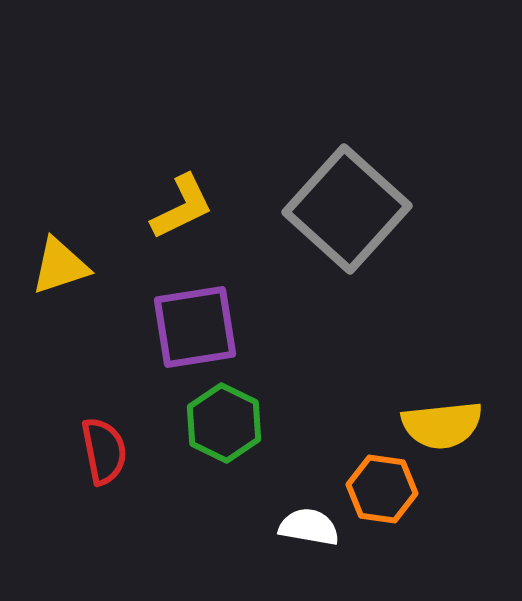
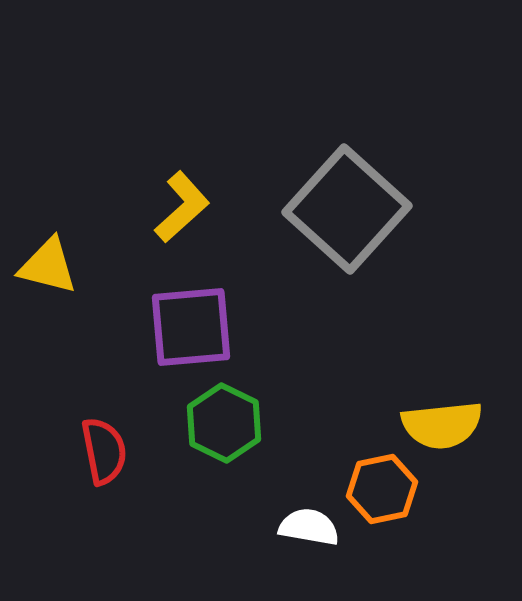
yellow L-shape: rotated 16 degrees counterclockwise
yellow triangle: moved 12 px left; rotated 32 degrees clockwise
purple square: moved 4 px left; rotated 4 degrees clockwise
orange hexagon: rotated 20 degrees counterclockwise
